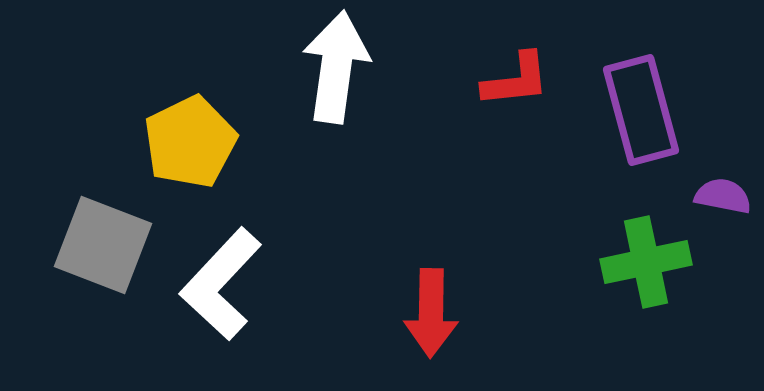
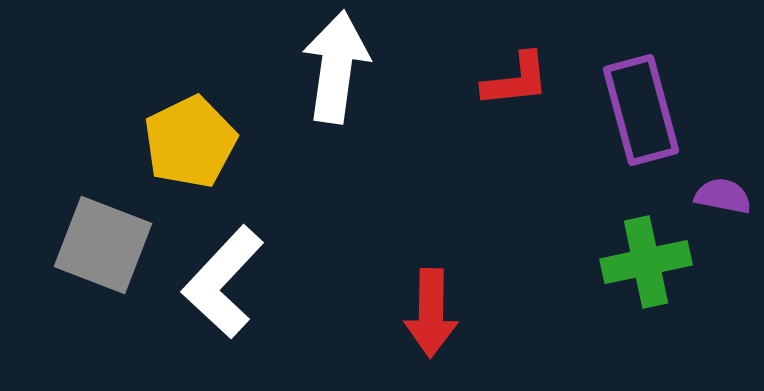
white L-shape: moved 2 px right, 2 px up
